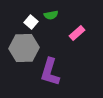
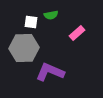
white square: rotated 32 degrees counterclockwise
purple L-shape: rotated 96 degrees clockwise
